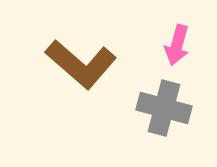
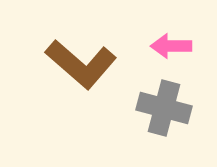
pink arrow: moved 6 px left, 1 px down; rotated 75 degrees clockwise
